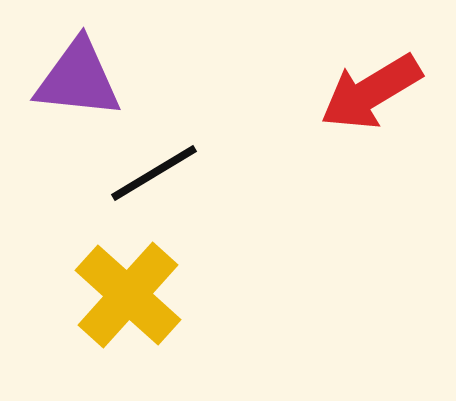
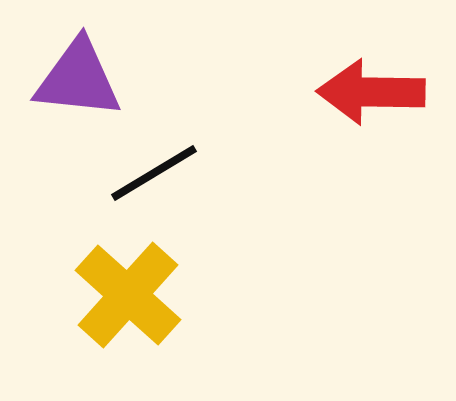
red arrow: rotated 32 degrees clockwise
